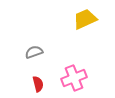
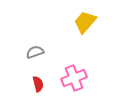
yellow trapezoid: moved 3 px down; rotated 25 degrees counterclockwise
gray semicircle: moved 1 px right
